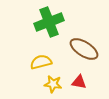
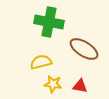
green cross: rotated 32 degrees clockwise
red triangle: moved 1 px right, 4 px down
